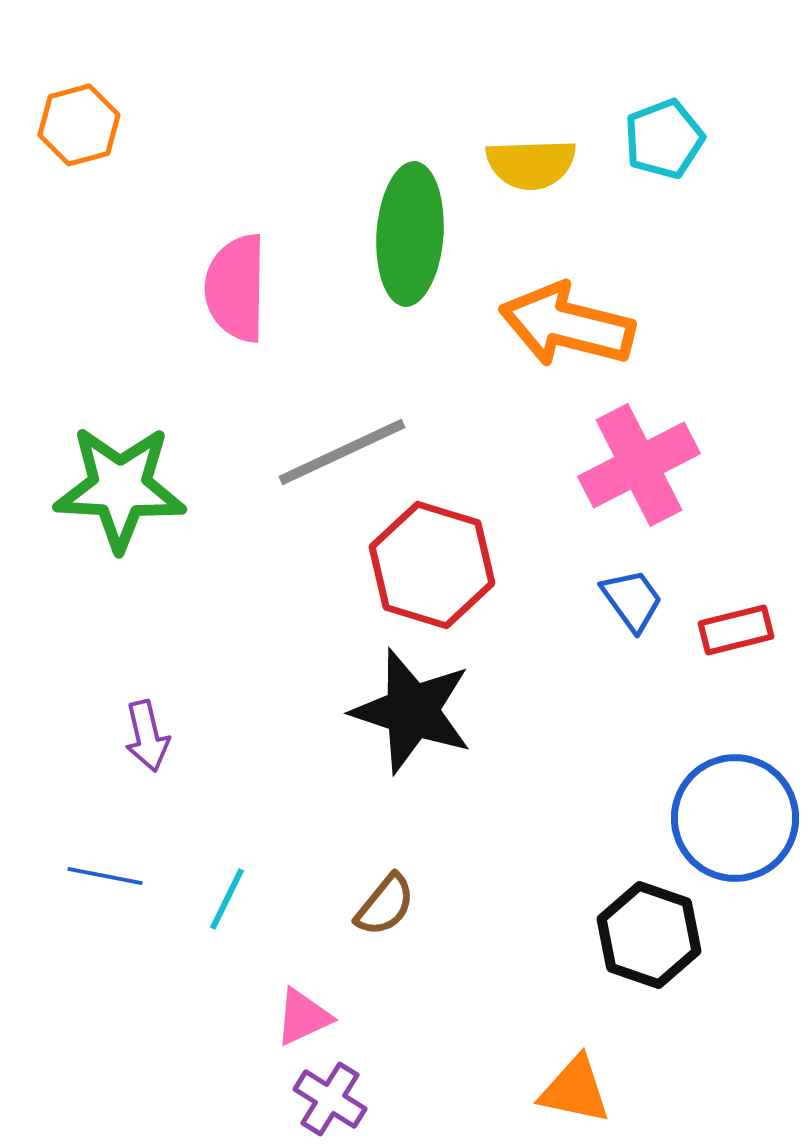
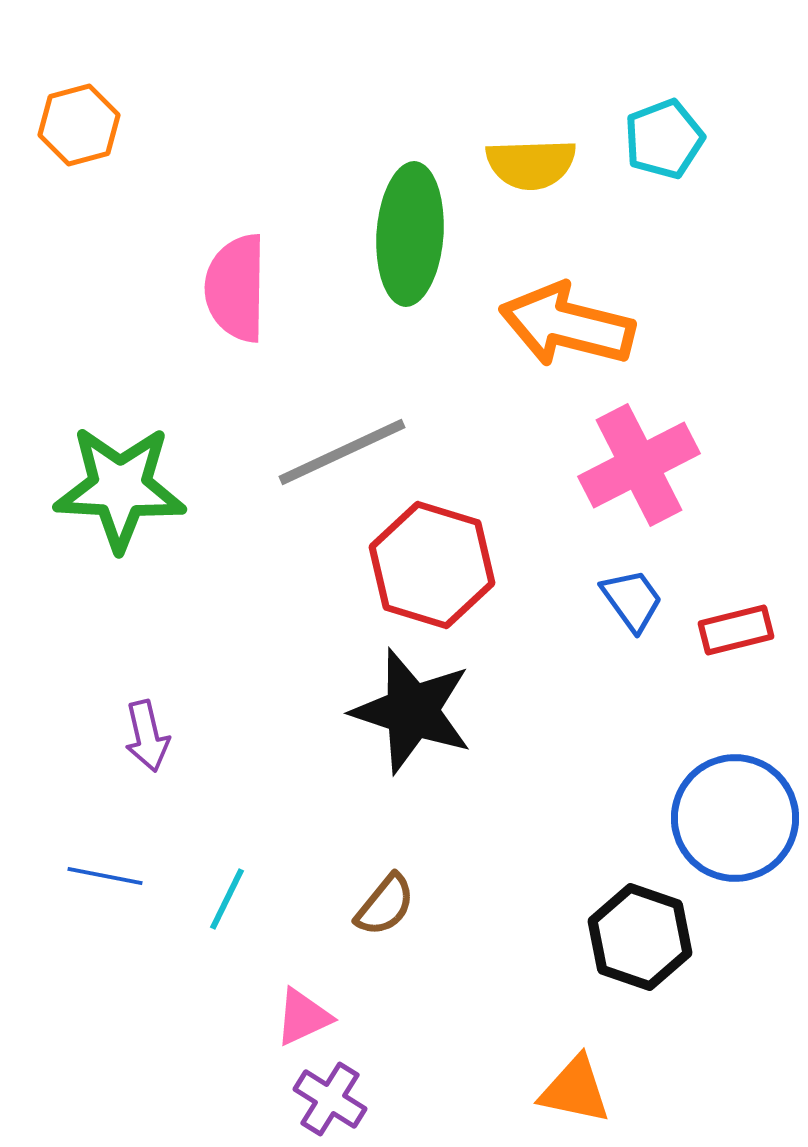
black hexagon: moved 9 px left, 2 px down
